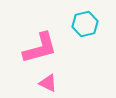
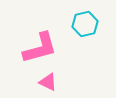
pink triangle: moved 1 px up
